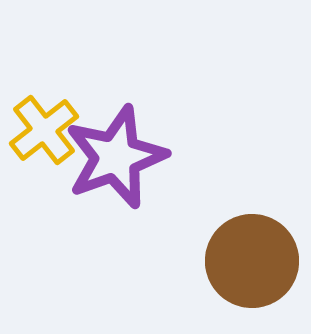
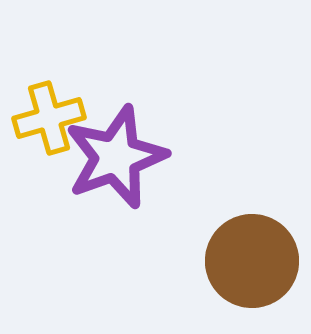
yellow cross: moved 5 px right, 12 px up; rotated 22 degrees clockwise
